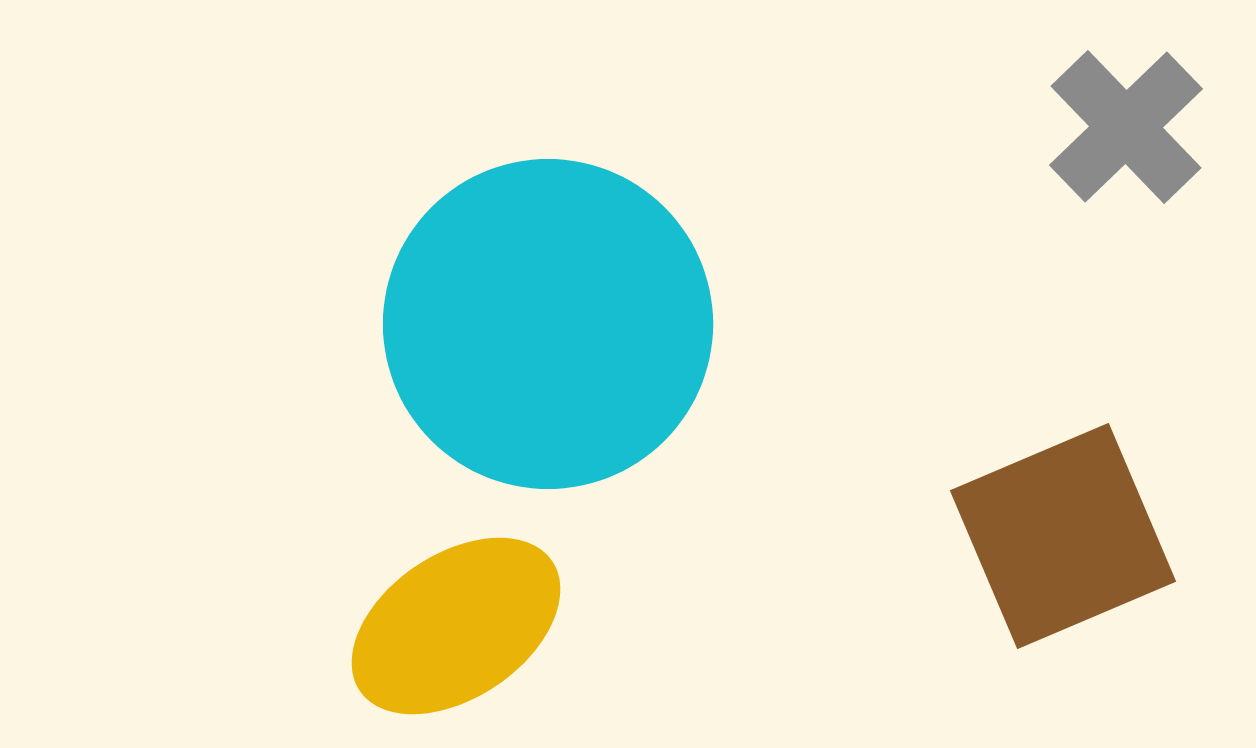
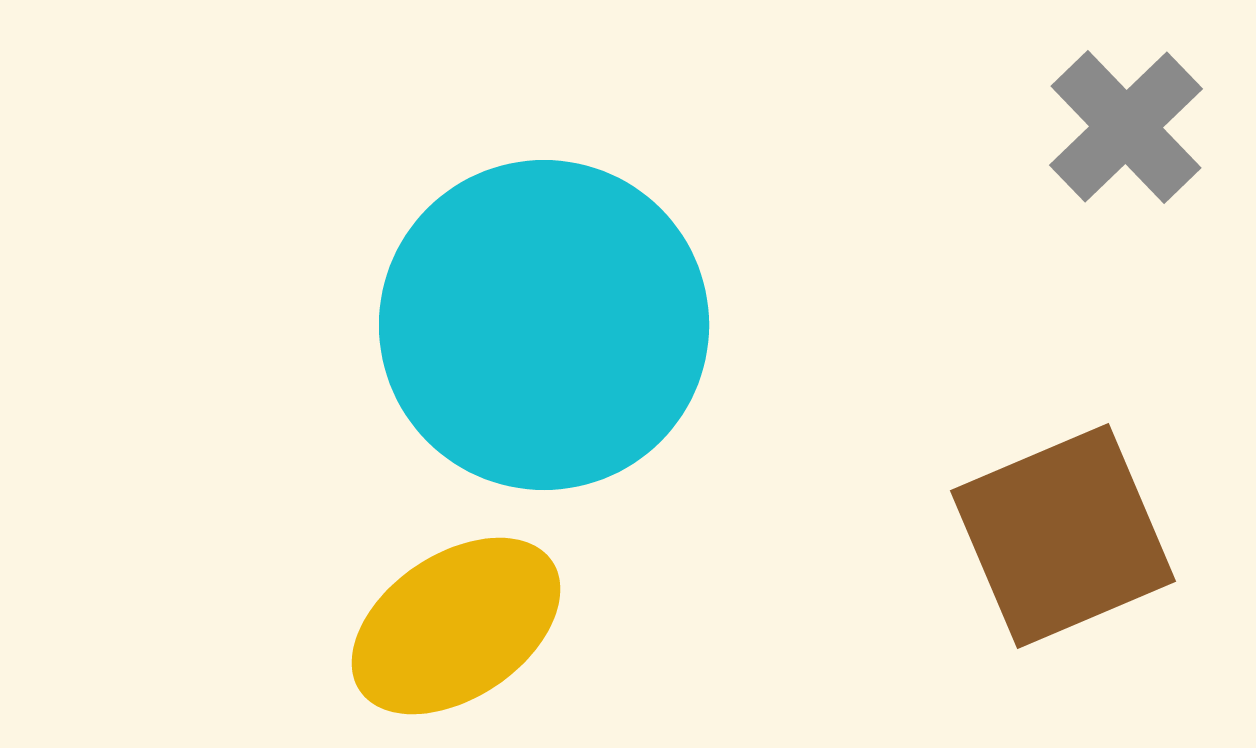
cyan circle: moved 4 px left, 1 px down
